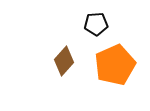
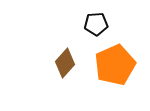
brown diamond: moved 1 px right, 2 px down
